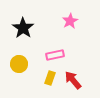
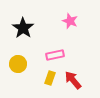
pink star: rotated 21 degrees counterclockwise
yellow circle: moved 1 px left
